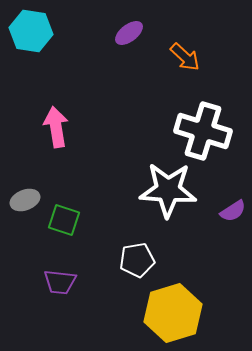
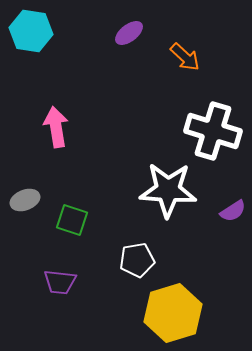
white cross: moved 10 px right
green square: moved 8 px right
